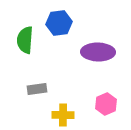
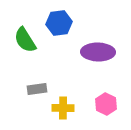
green semicircle: rotated 36 degrees counterclockwise
pink hexagon: rotated 10 degrees counterclockwise
yellow cross: moved 7 px up
